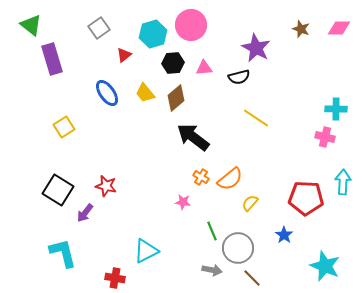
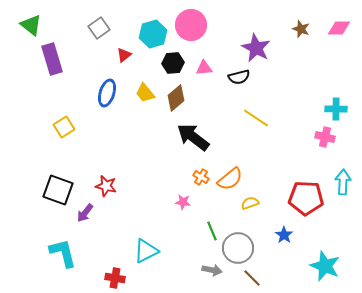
blue ellipse: rotated 52 degrees clockwise
black square: rotated 12 degrees counterclockwise
yellow semicircle: rotated 30 degrees clockwise
